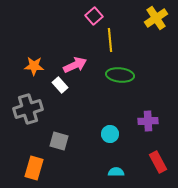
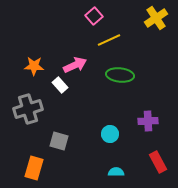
yellow line: moved 1 px left; rotated 70 degrees clockwise
